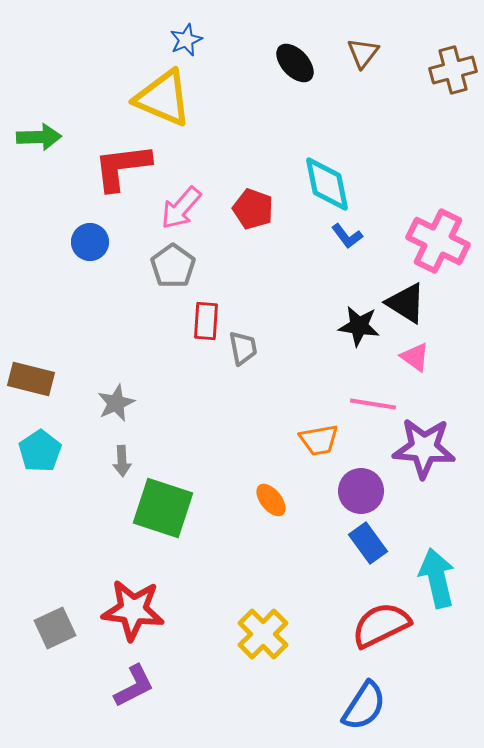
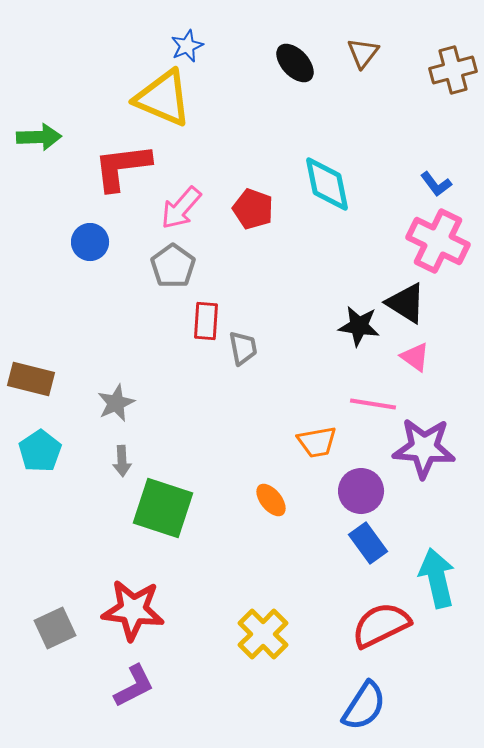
blue star: moved 1 px right, 6 px down
blue L-shape: moved 89 px right, 52 px up
orange trapezoid: moved 2 px left, 2 px down
